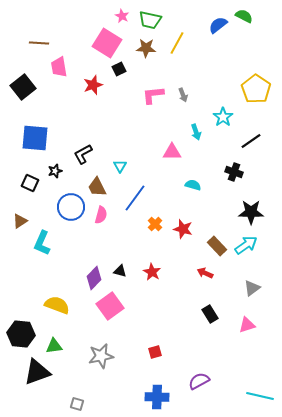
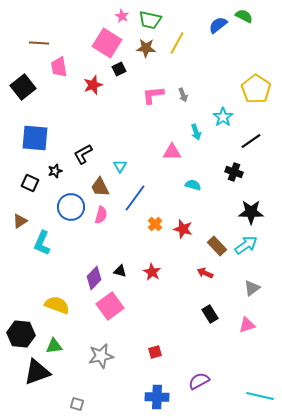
brown trapezoid at (97, 187): moved 3 px right
